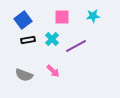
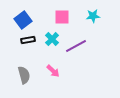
gray semicircle: rotated 126 degrees counterclockwise
